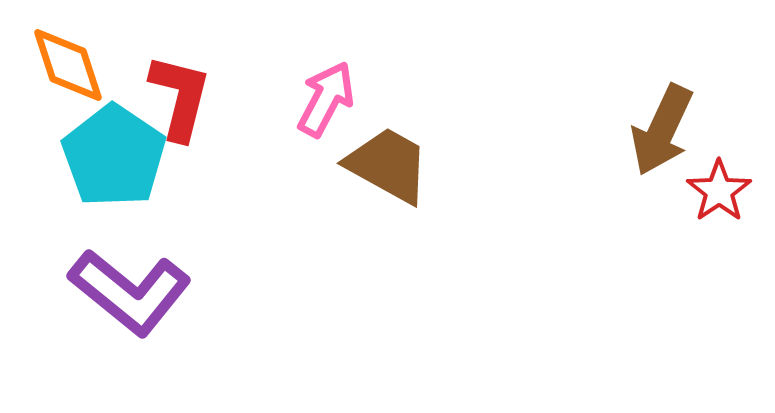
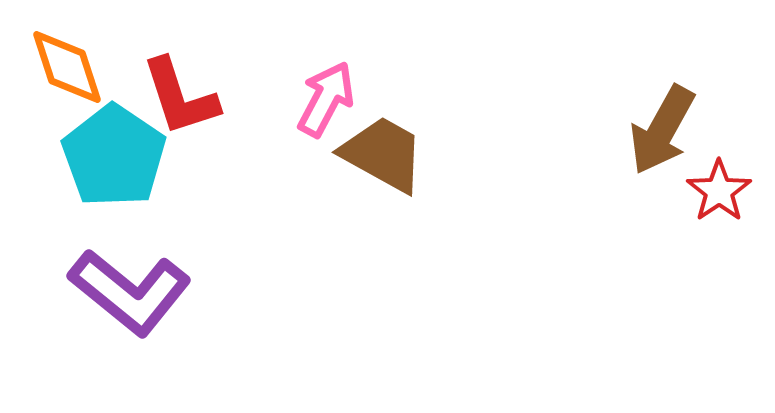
orange diamond: moved 1 px left, 2 px down
red L-shape: rotated 148 degrees clockwise
brown arrow: rotated 4 degrees clockwise
brown trapezoid: moved 5 px left, 11 px up
